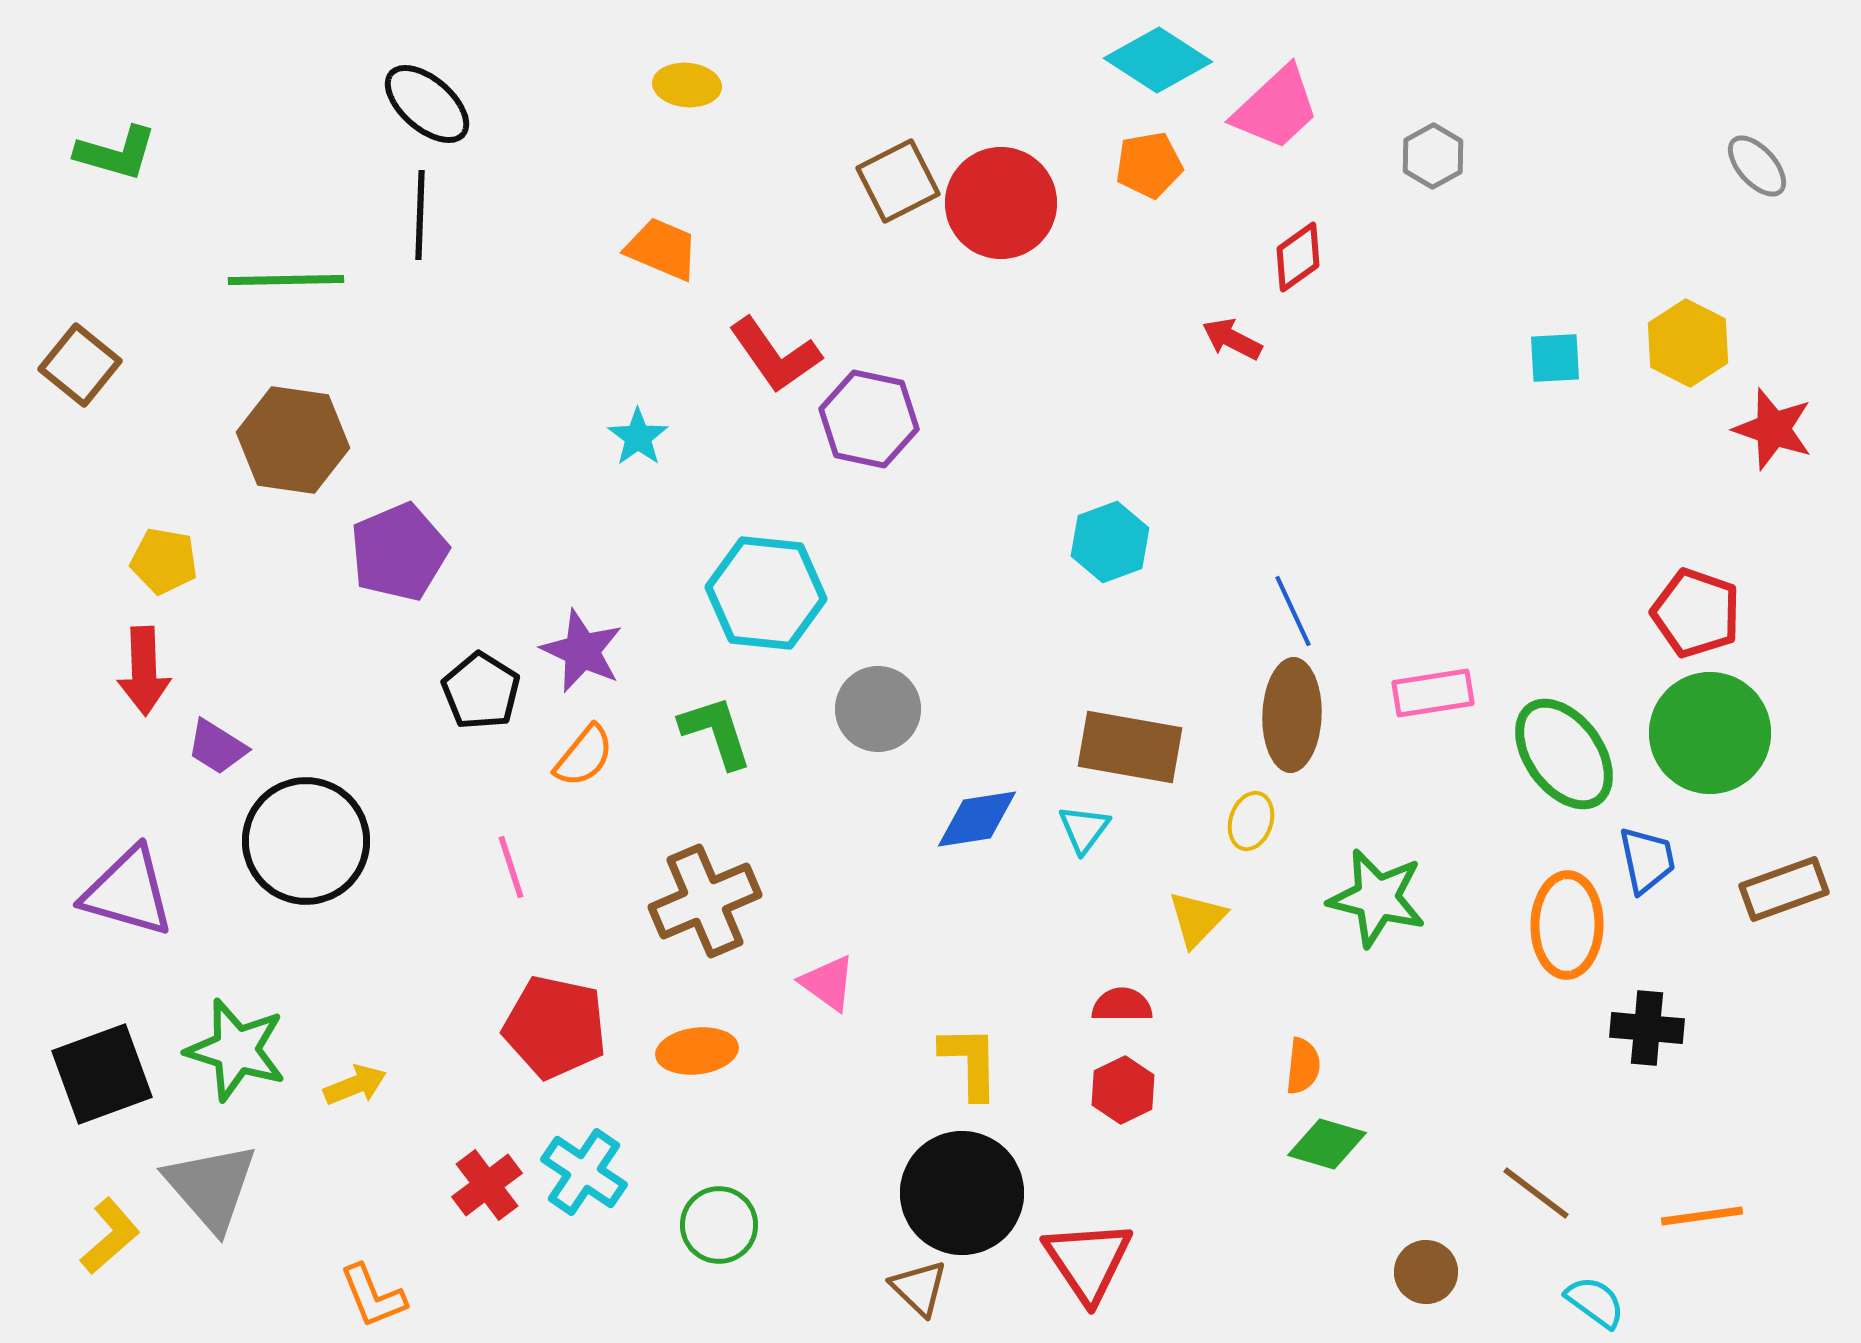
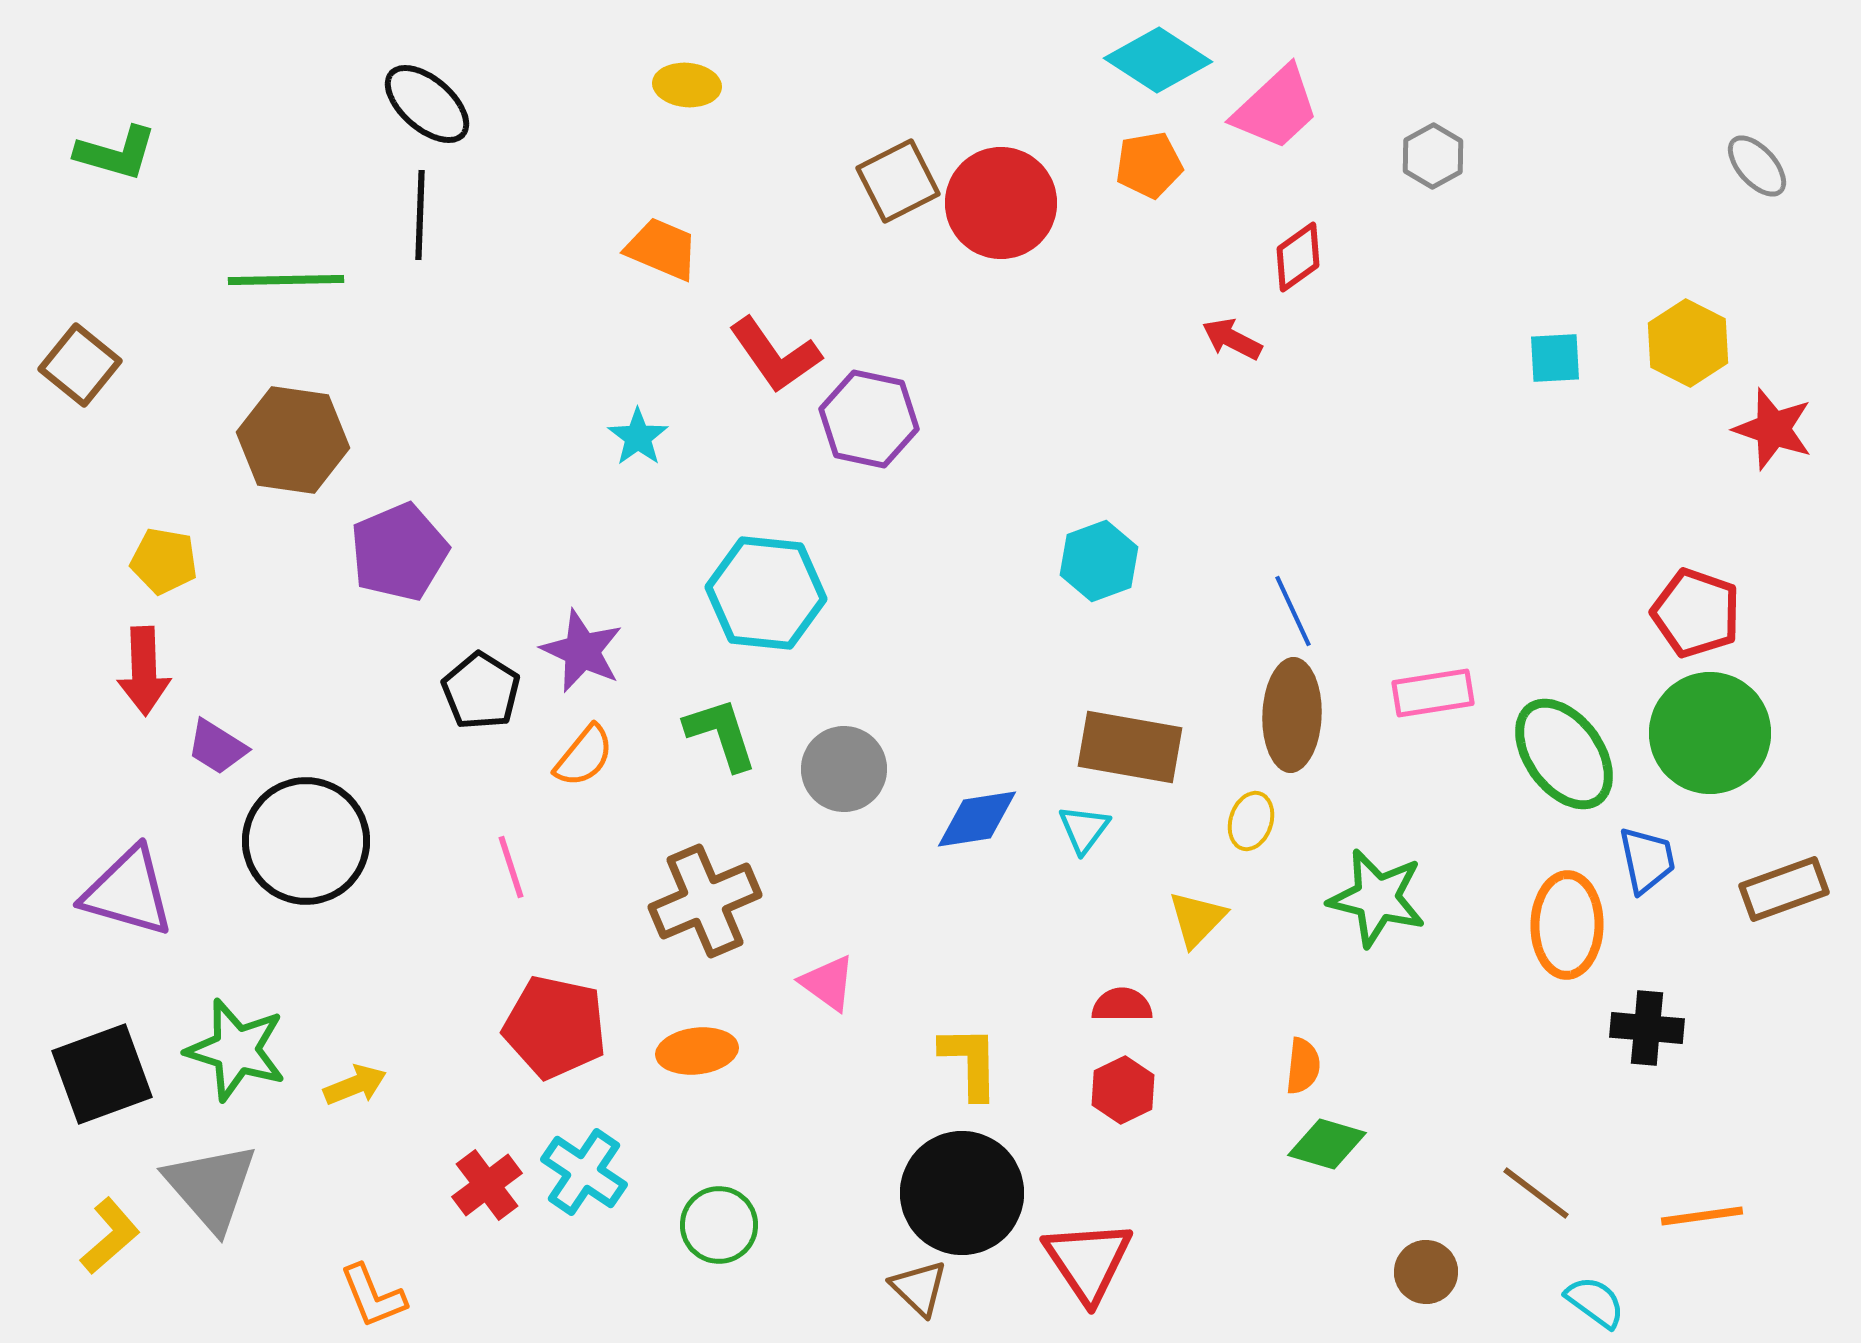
cyan hexagon at (1110, 542): moved 11 px left, 19 px down
gray circle at (878, 709): moved 34 px left, 60 px down
green L-shape at (716, 732): moved 5 px right, 2 px down
